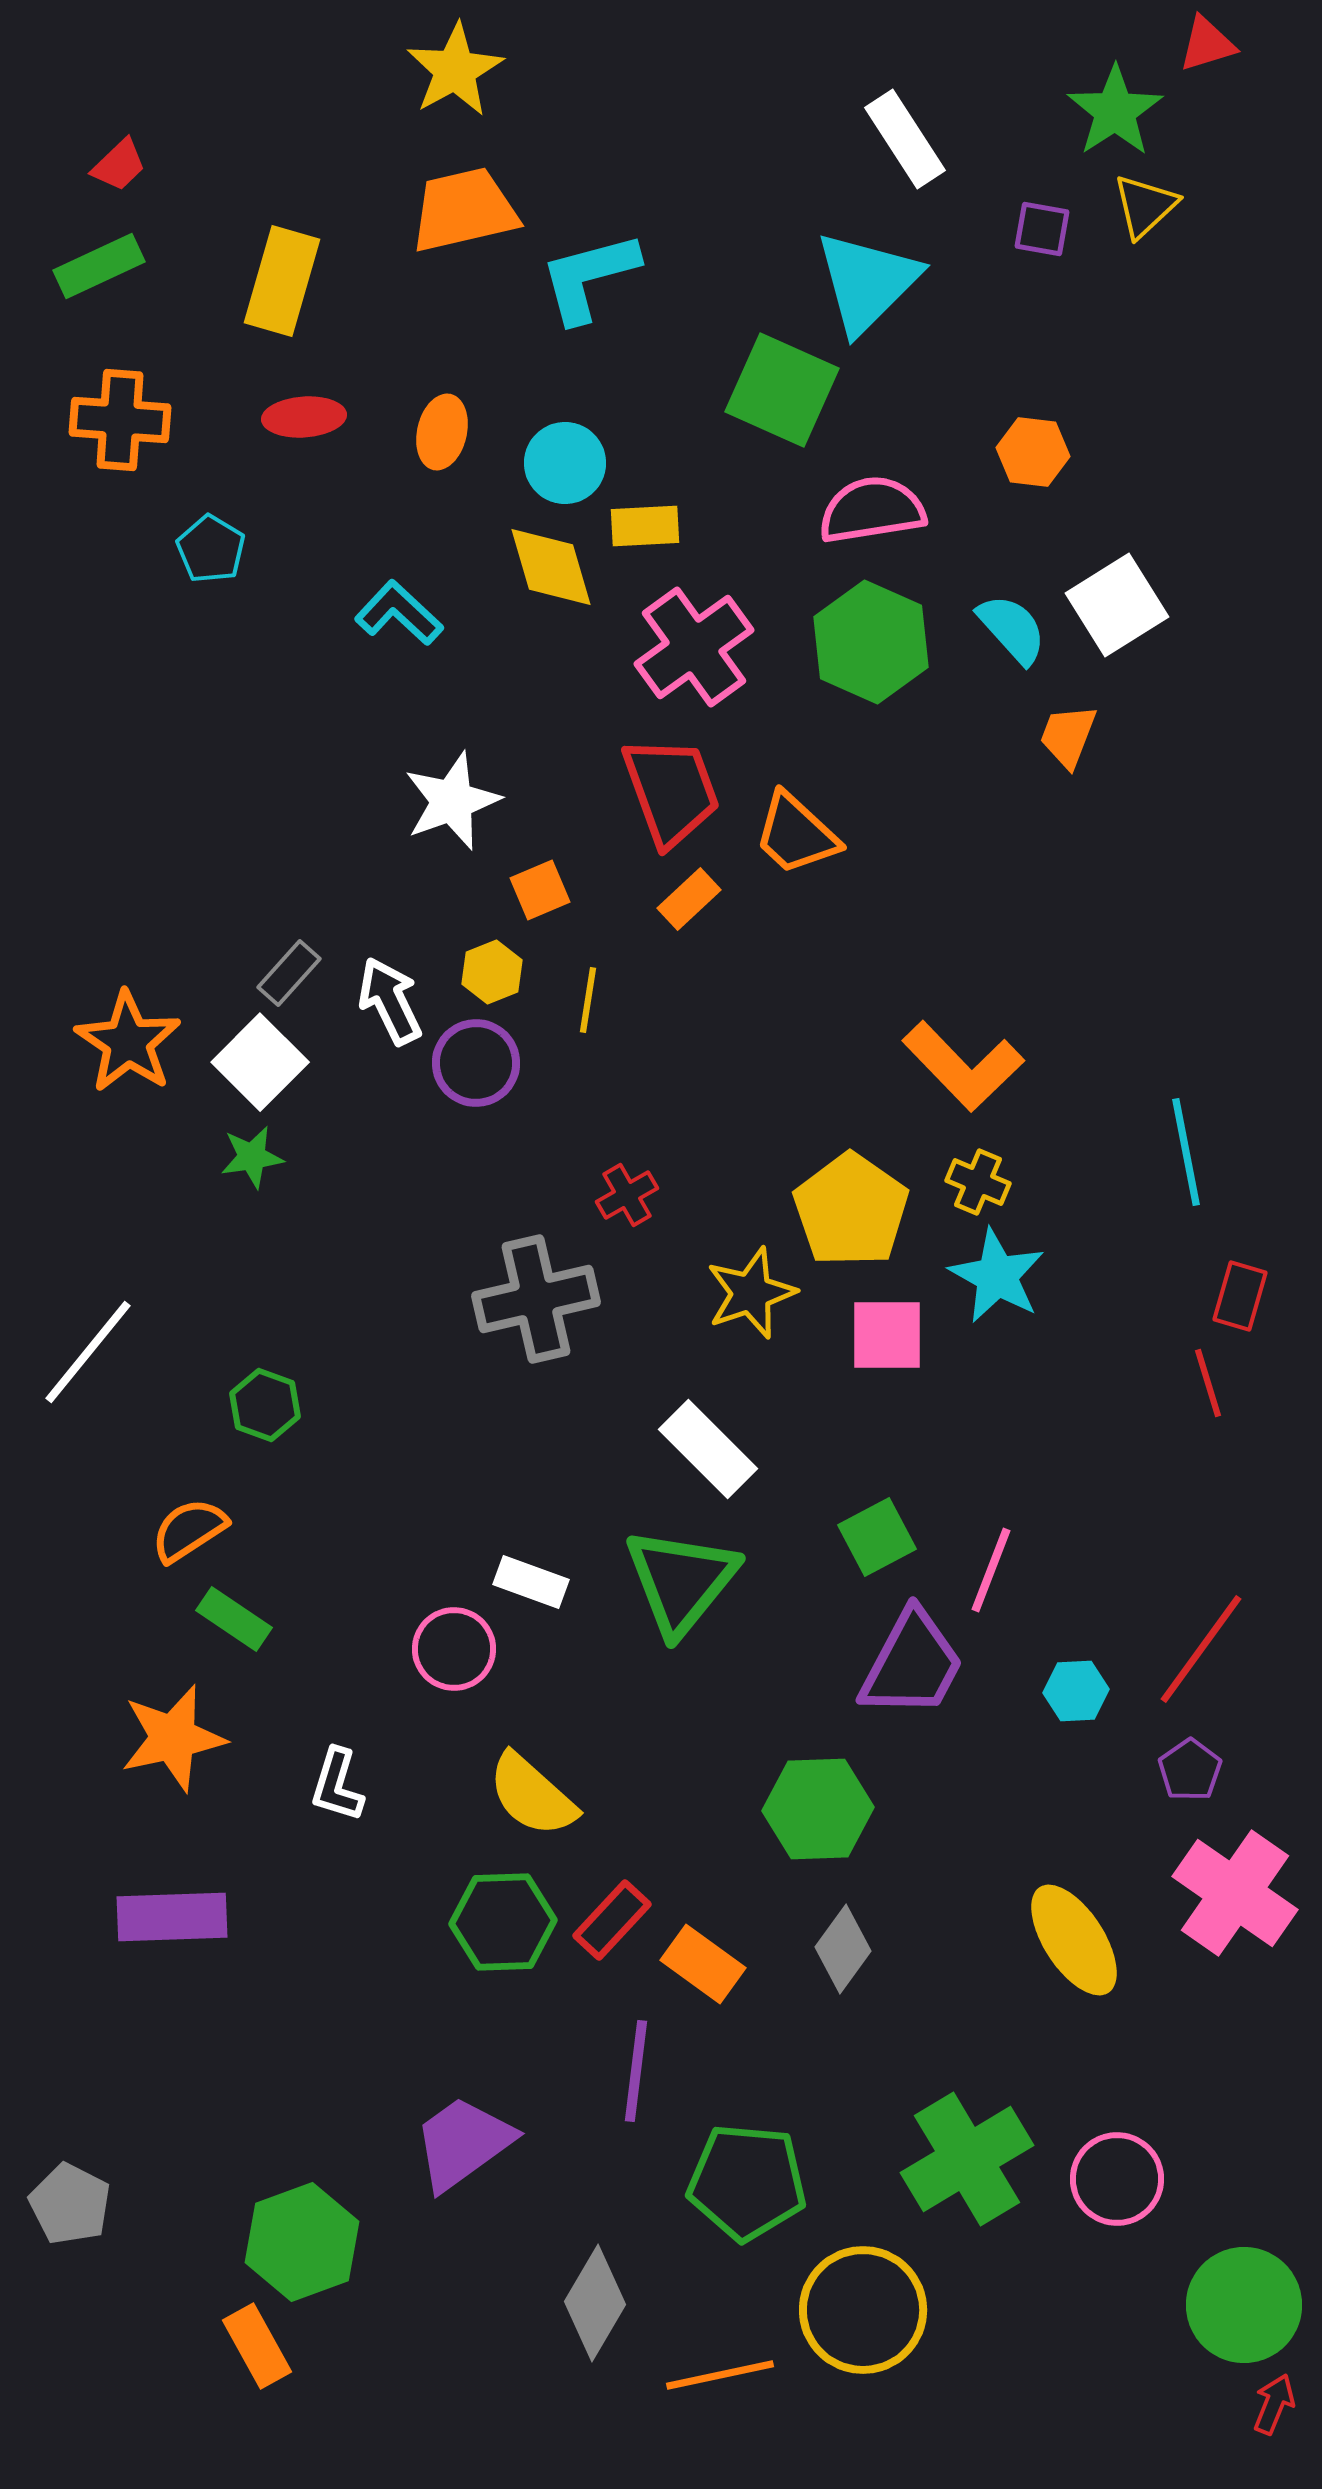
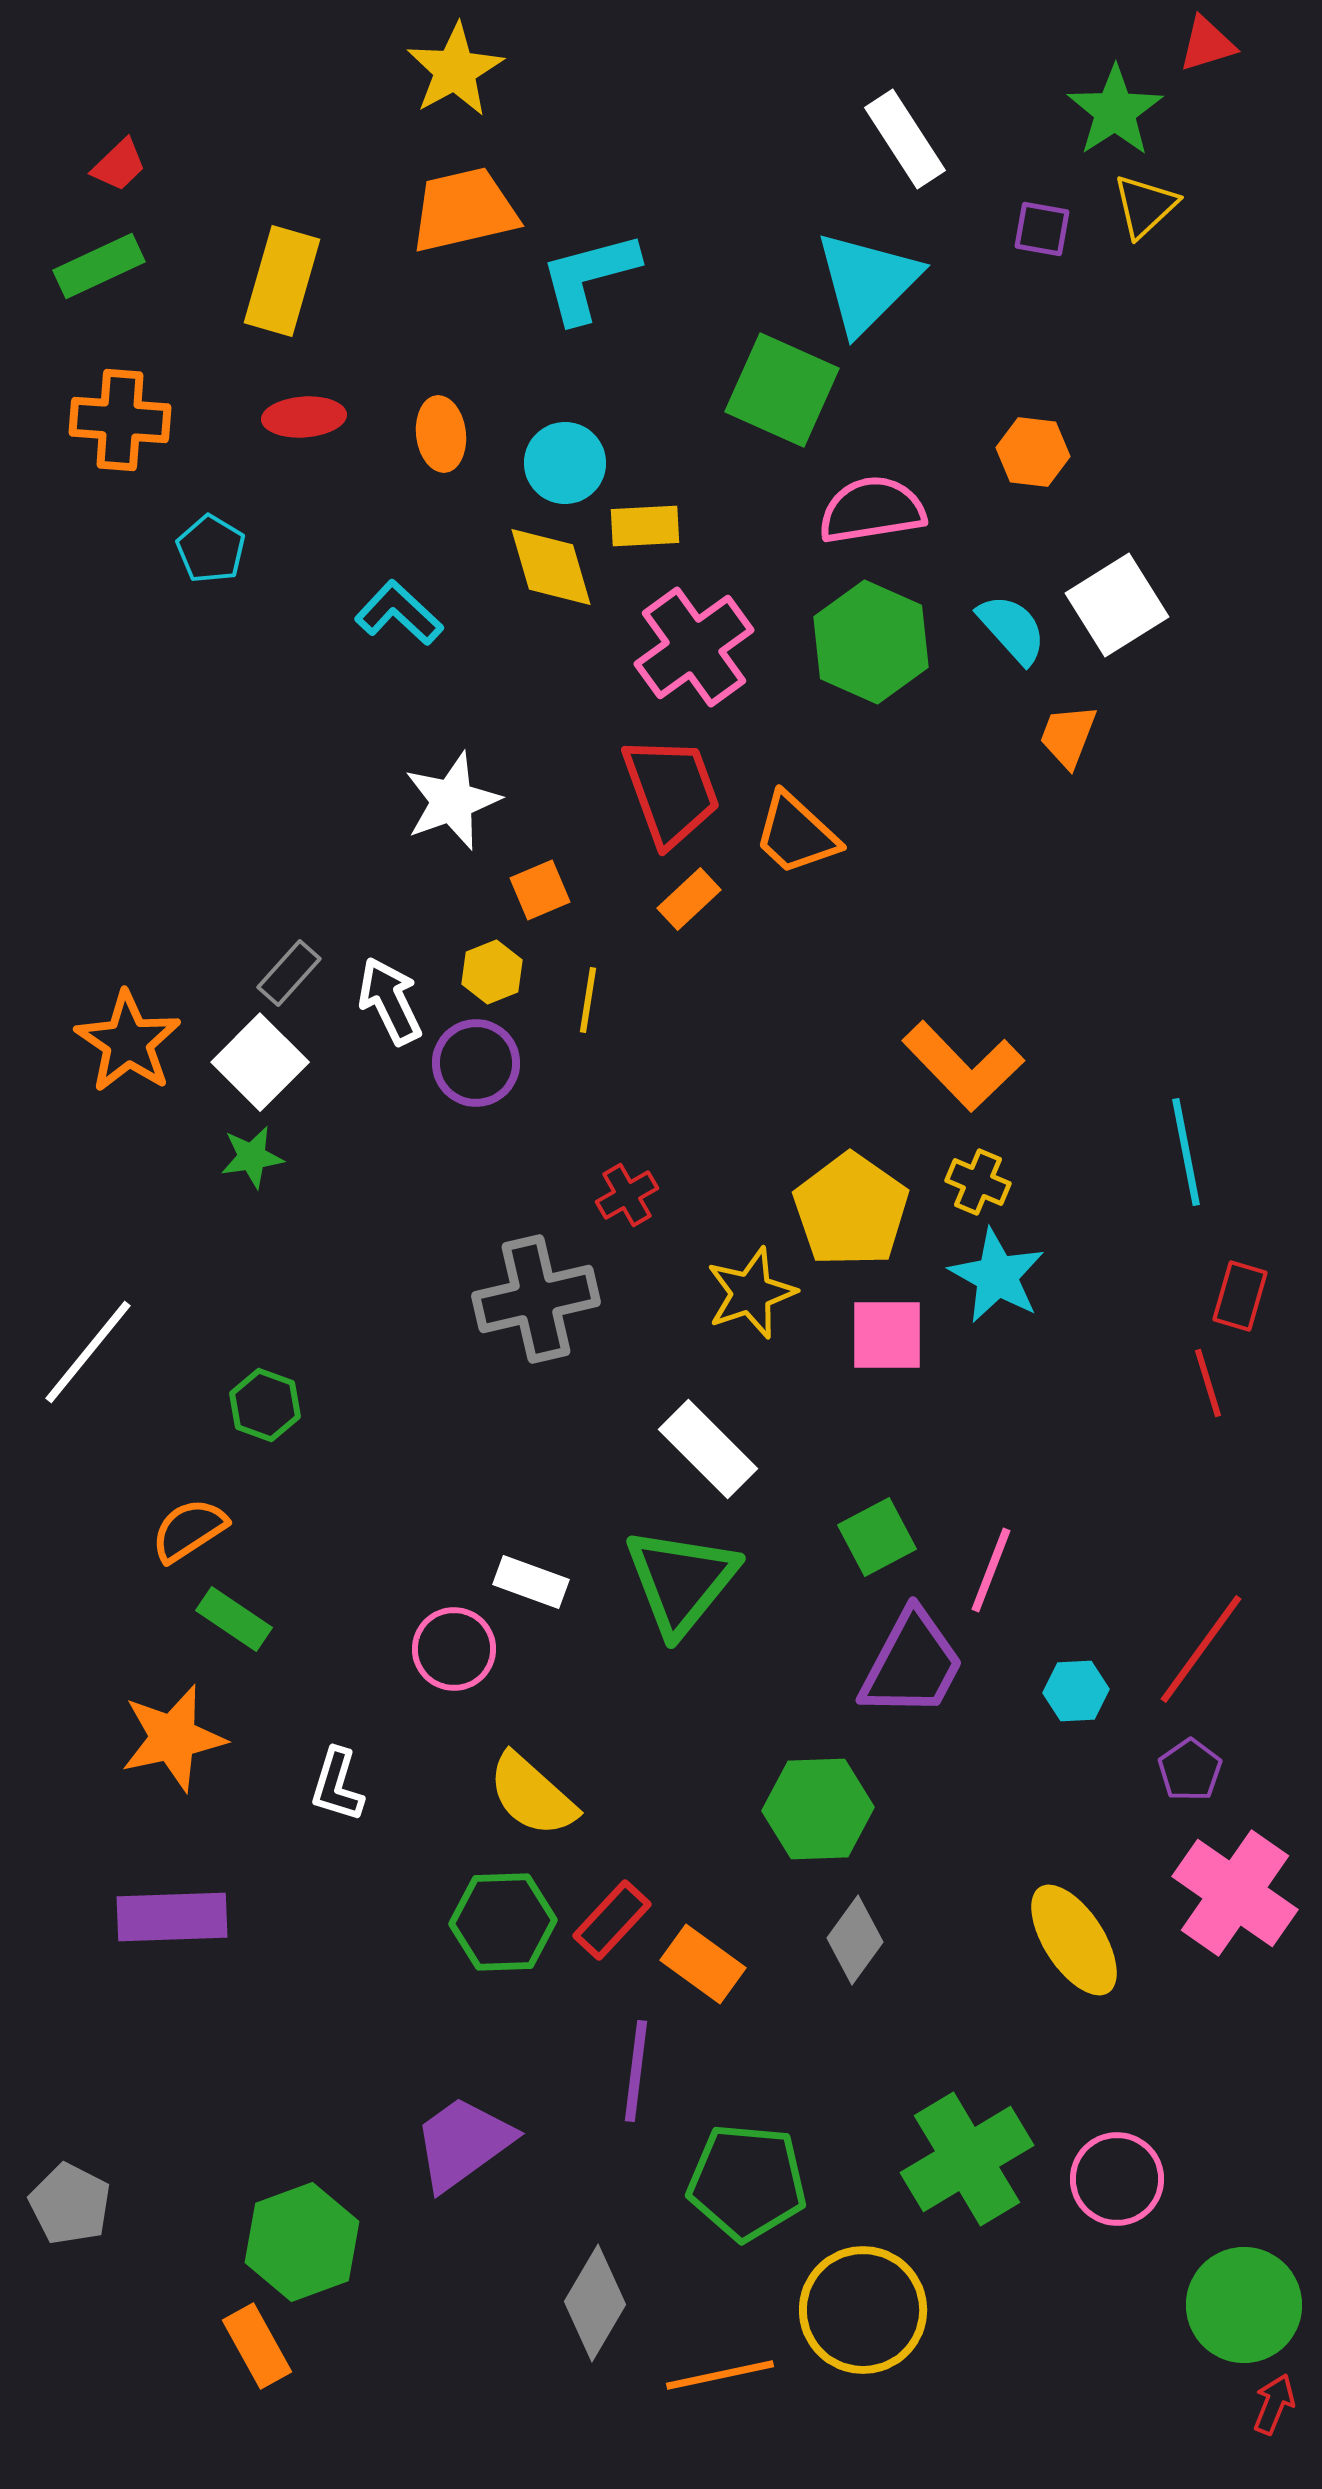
orange ellipse at (442, 432): moved 1 px left, 2 px down; rotated 20 degrees counterclockwise
gray diamond at (843, 1949): moved 12 px right, 9 px up
